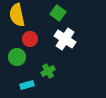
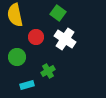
yellow semicircle: moved 2 px left
red circle: moved 6 px right, 2 px up
